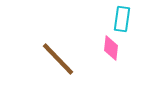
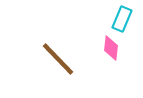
cyan rectangle: rotated 15 degrees clockwise
